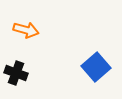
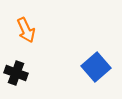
orange arrow: rotated 50 degrees clockwise
